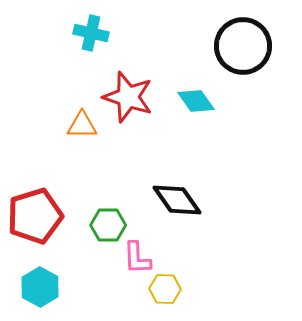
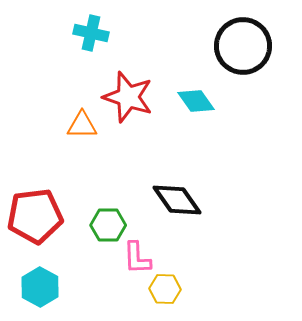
red pentagon: rotated 10 degrees clockwise
